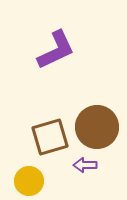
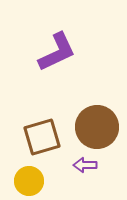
purple L-shape: moved 1 px right, 2 px down
brown square: moved 8 px left
